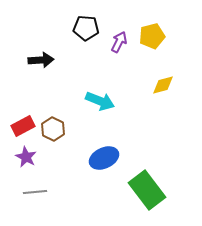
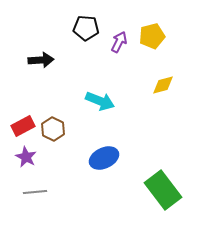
green rectangle: moved 16 px right
